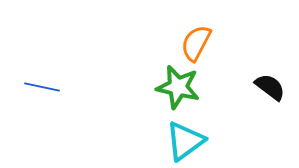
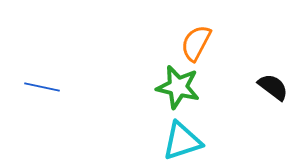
black semicircle: moved 3 px right
cyan triangle: moved 3 px left; rotated 18 degrees clockwise
